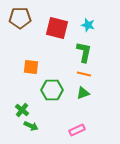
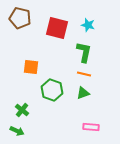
brown pentagon: rotated 15 degrees clockwise
green hexagon: rotated 20 degrees clockwise
green arrow: moved 14 px left, 5 px down
pink rectangle: moved 14 px right, 3 px up; rotated 28 degrees clockwise
